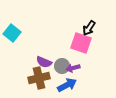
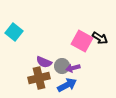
black arrow: moved 11 px right, 10 px down; rotated 91 degrees counterclockwise
cyan square: moved 2 px right, 1 px up
pink square: moved 1 px right, 2 px up; rotated 10 degrees clockwise
